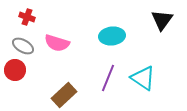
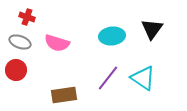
black triangle: moved 10 px left, 9 px down
gray ellipse: moved 3 px left, 4 px up; rotated 10 degrees counterclockwise
red circle: moved 1 px right
purple line: rotated 16 degrees clockwise
brown rectangle: rotated 35 degrees clockwise
